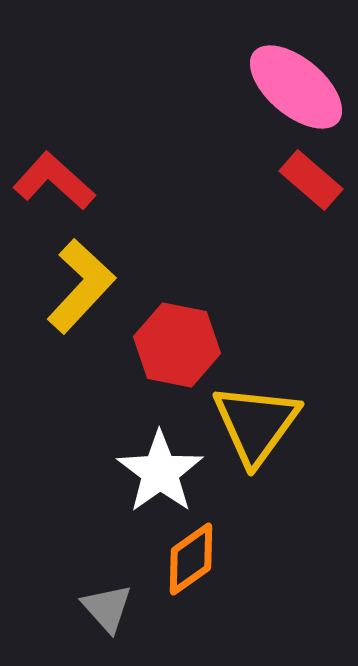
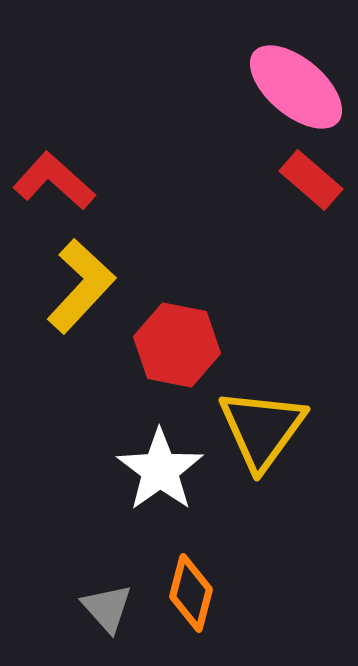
yellow triangle: moved 6 px right, 5 px down
white star: moved 2 px up
orange diamond: moved 34 px down; rotated 40 degrees counterclockwise
